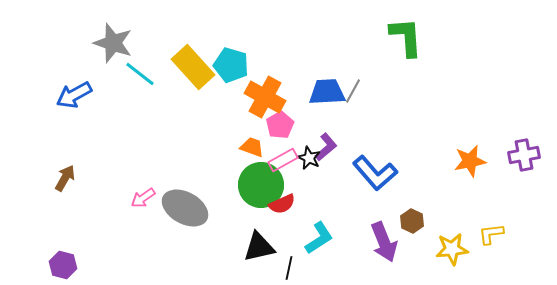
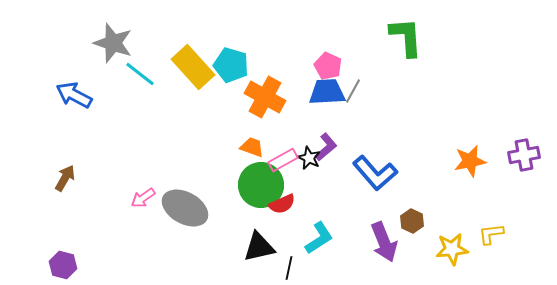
blue arrow: rotated 57 degrees clockwise
pink pentagon: moved 48 px right, 59 px up; rotated 16 degrees counterclockwise
